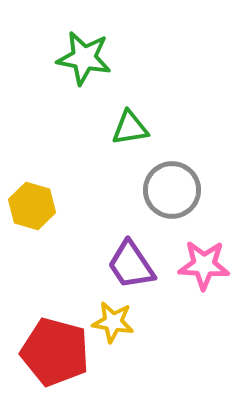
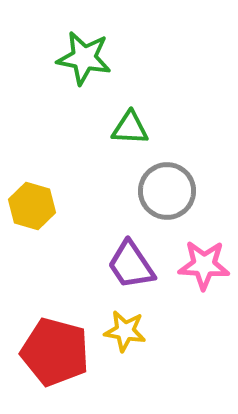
green triangle: rotated 12 degrees clockwise
gray circle: moved 5 px left, 1 px down
yellow star: moved 12 px right, 9 px down
